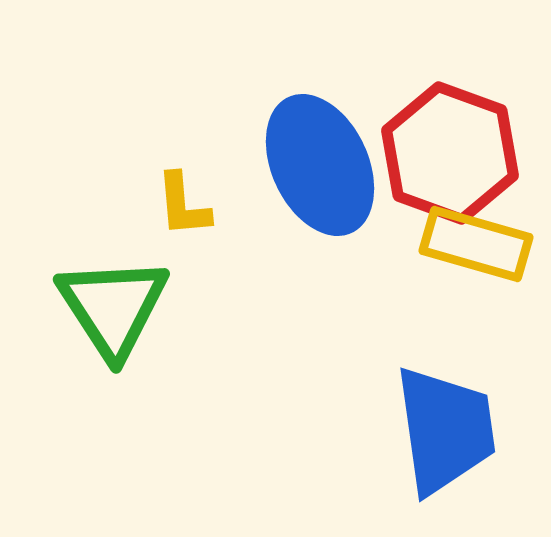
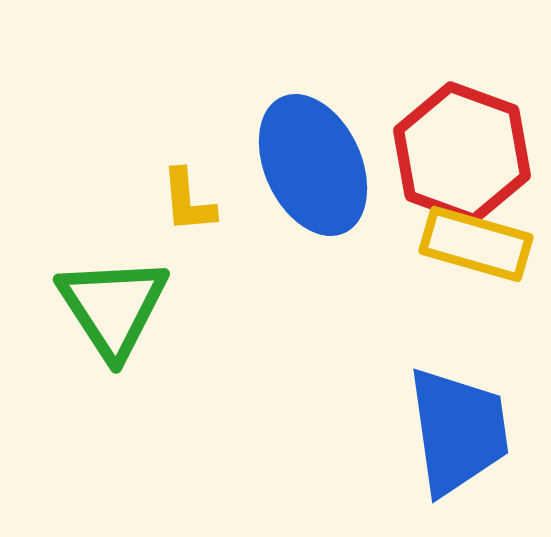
red hexagon: moved 12 px right
blue ellipse: moved 7 px left
yellow L-shape: moved 5 px right, 4 px up
blue trapezoid: moved 13 px right, 1 px down
